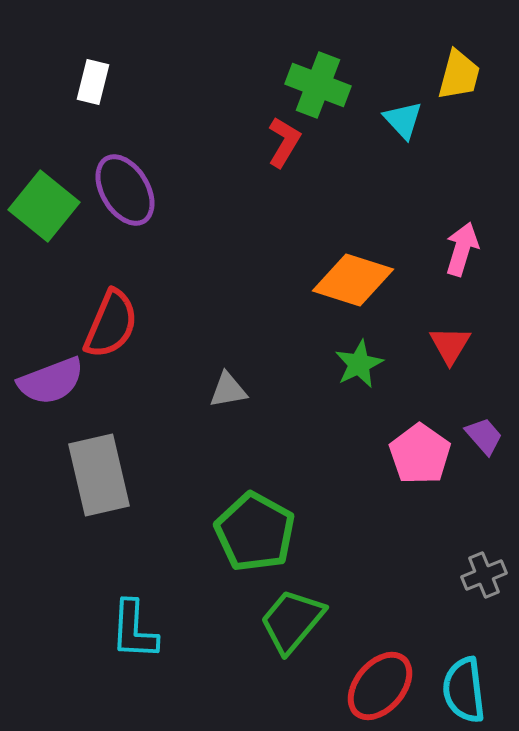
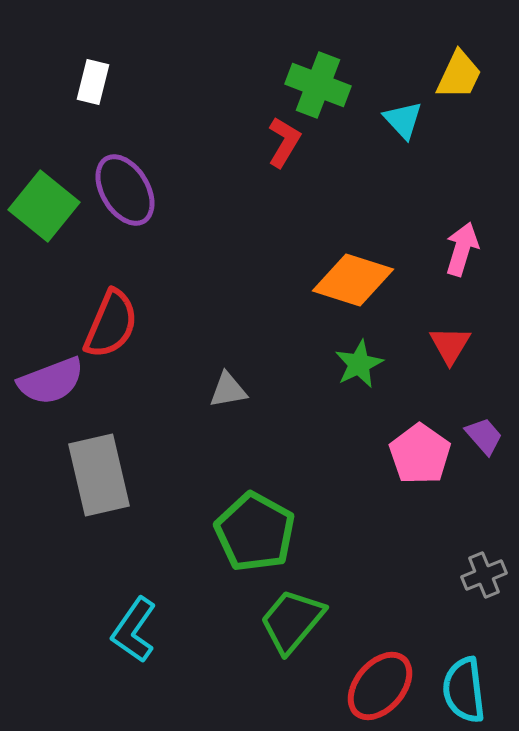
yellow trapezoid: rotated 10 degrees clockwise
cyan L-shape: rotated 32 degrees clockwise
